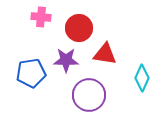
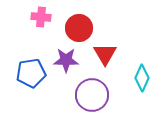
red triangle: rotated 50 degrees clockwise
purple circle: moved 3 px right
